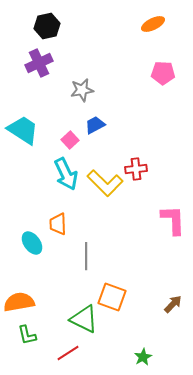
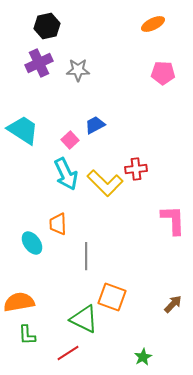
gray star: moved 4 px left, 20 px up; rotated 10 degrees clockwise
green L-shape: rotated 10 degrees clockwise
